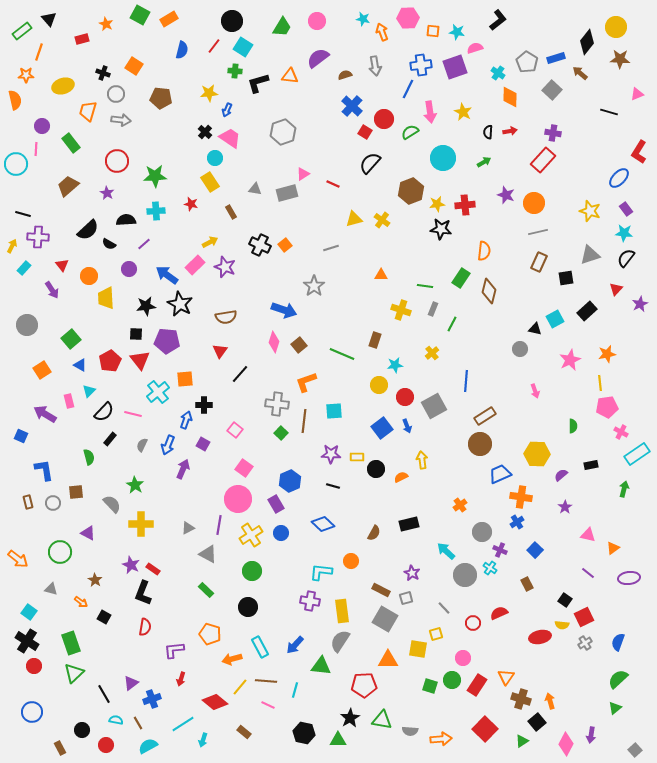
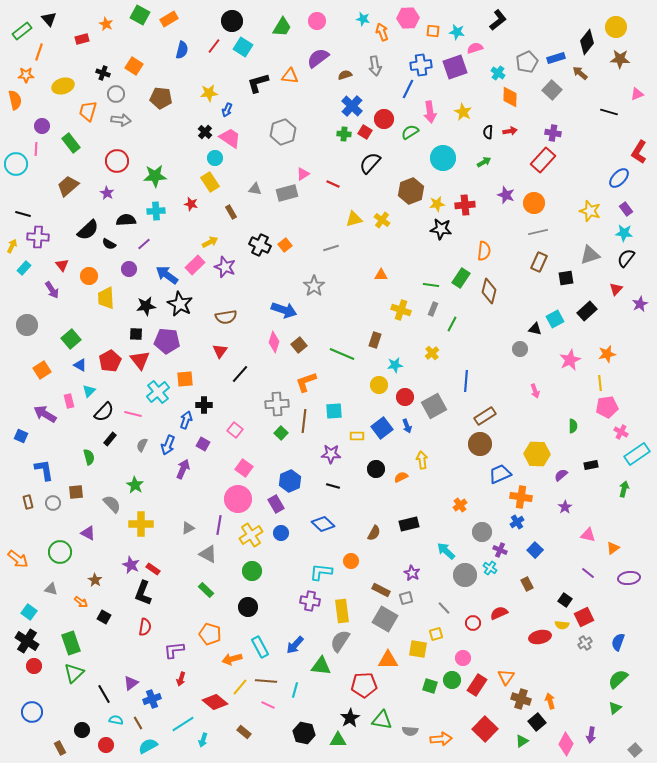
gray pentagon at (527, 62): rotated 15 degrees clockwise
green cross at (235, 71): moved 109 px right, 63 px down
green line at (425, 286): moved 6 px right, 1 px up
gray cross at (277, 404): rotated 10 degrees counterclockwise
yellow rectangle at (357, 457): moved 21 px up
